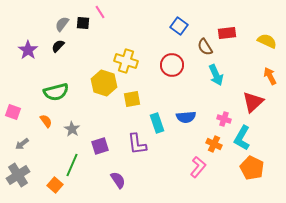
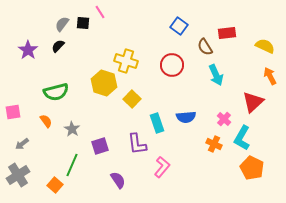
yellow semicircle: moved 2 px left, 5 px down
yellow square: rotated 36 degrees counterclockwise
pink square: rotated 28 degrees counterclockwise
pink cross: rotated 24 degrees clockwise
pink L-shape: moved 36 px left
